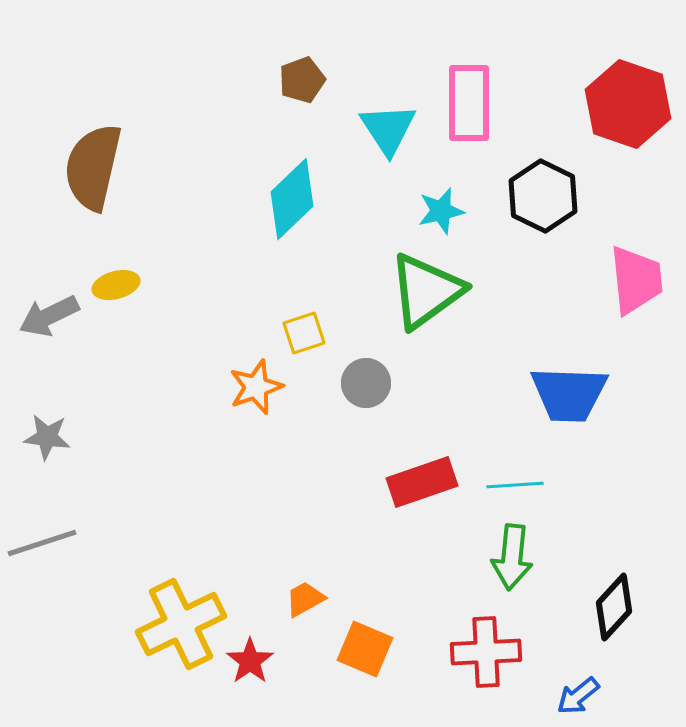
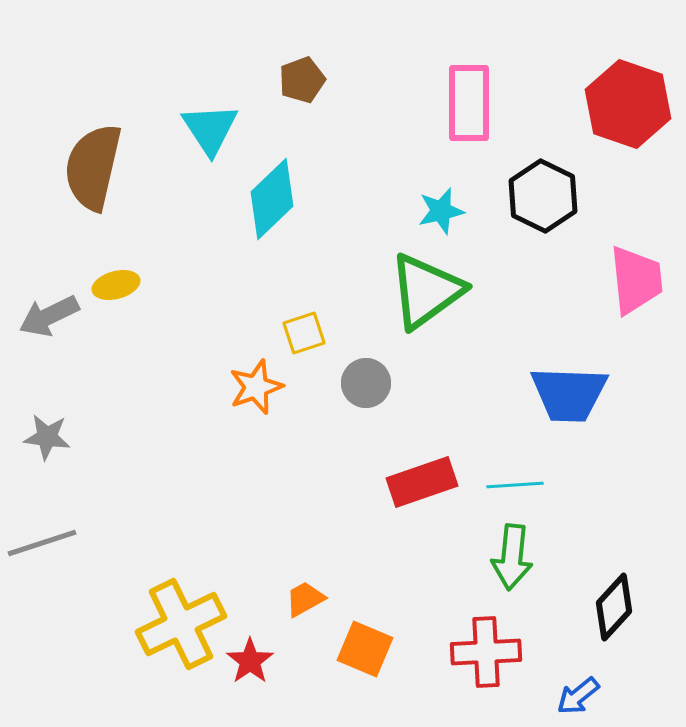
cyan triangle: moved 178 px left
cyan diamond: moved 20 px left
